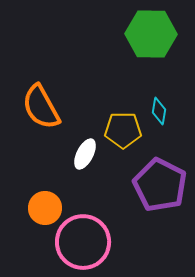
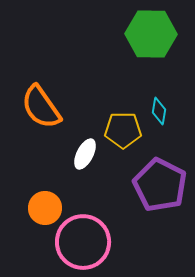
orange semicircle: rotated 6 degrees counterclockwise
